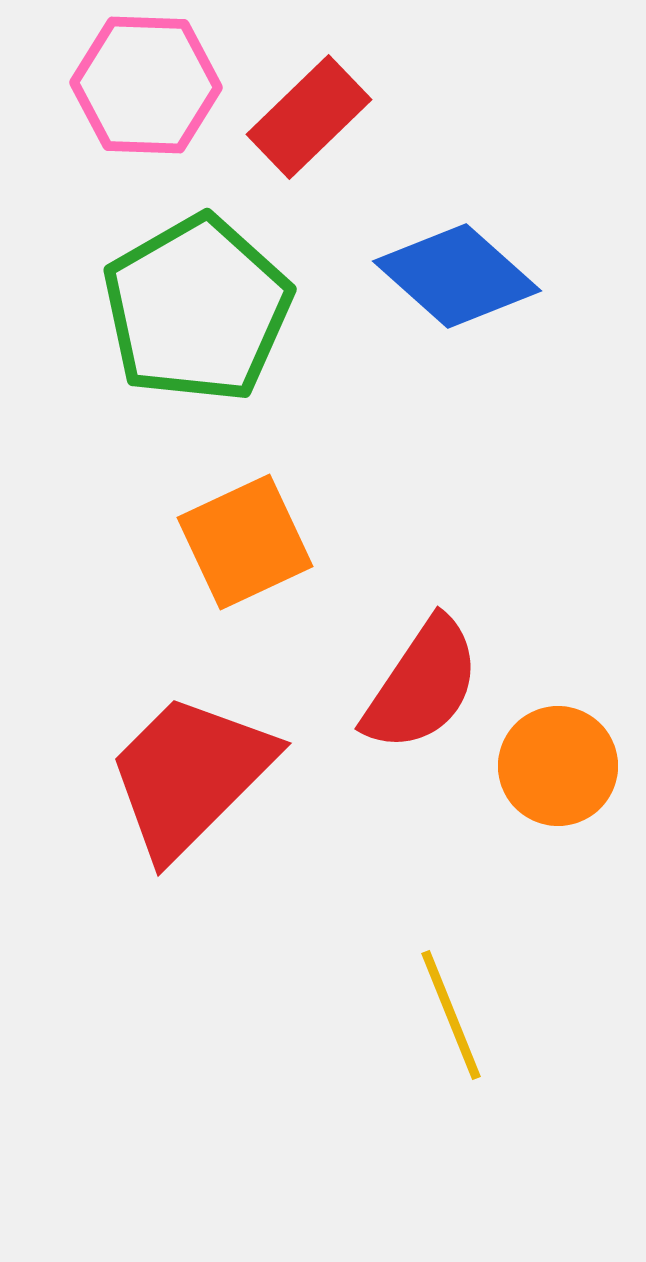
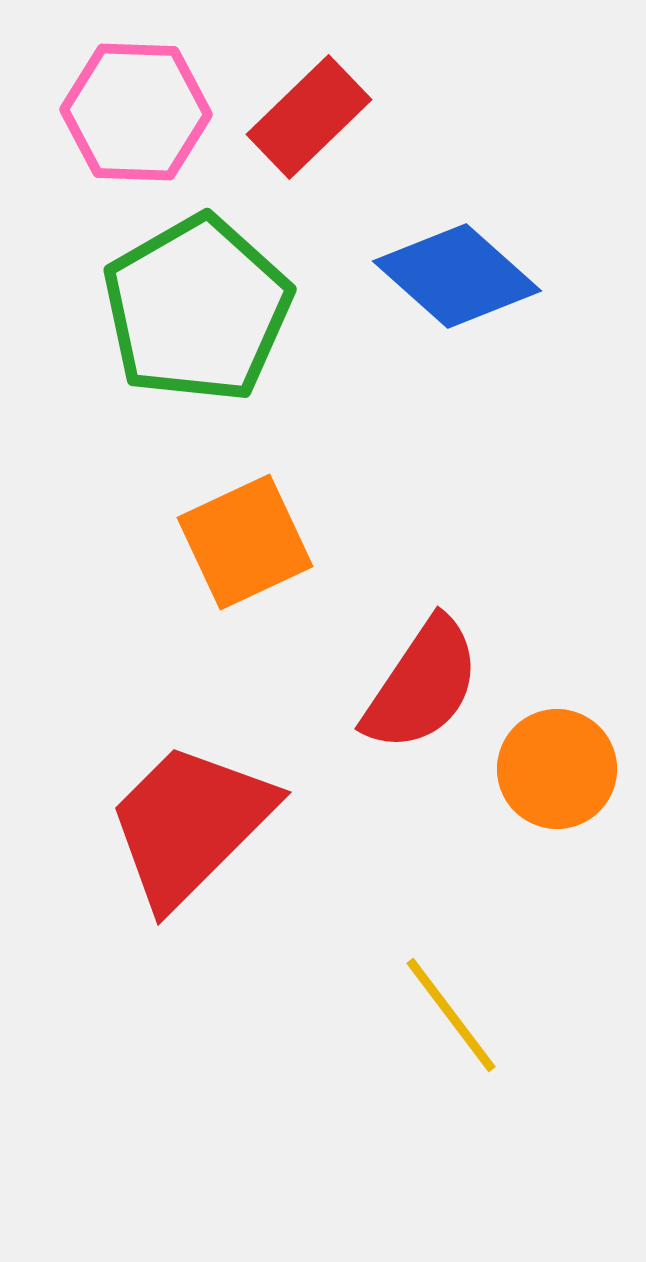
pink hexagon: moved 10 px left, 27 px down
orange circle: moved 1 px left, 3 px down
red trapezoid: moved 49 px down
yellow line: rotated 15 degrees counterclockwise
